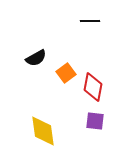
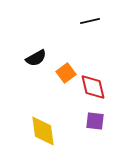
black line: rotated 12 degrees counterclockwise
red diamond: rotated 24 degrees counterclockwise
